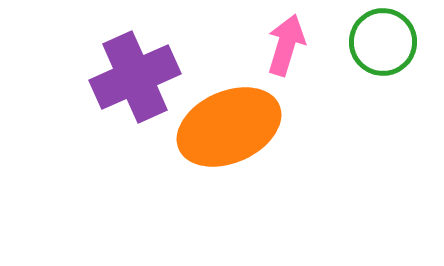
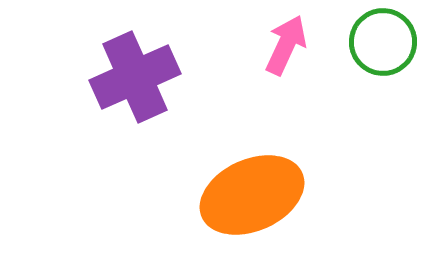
pink arrow: rotated 8 degrees clockwise
orange ellipse: moved 23 px right, 68 px down
